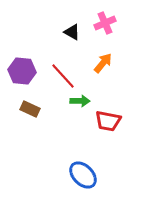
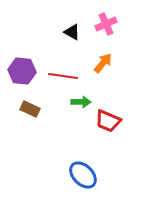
pink cross: moved 1 px right, 1 px down
red line: rotated 40 degrees counterclockwise
green arrow: moved 1 px right, 1 px down
red trapezoid: rotated 12 degrees clockwise
